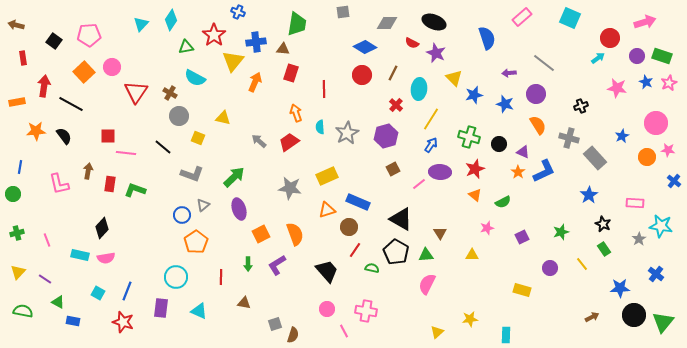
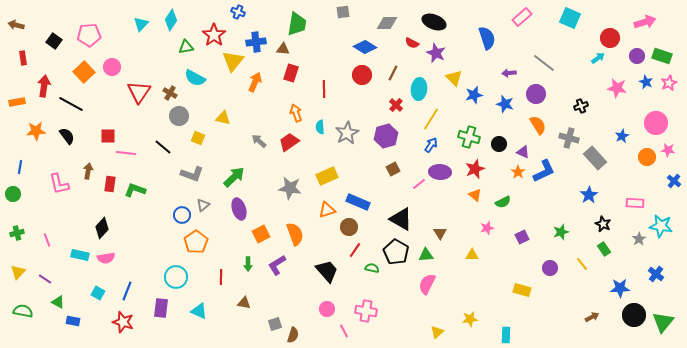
red triangle at (136, 92): moved 3 px right
black semicircle at (64, 136): moved 3 px right
